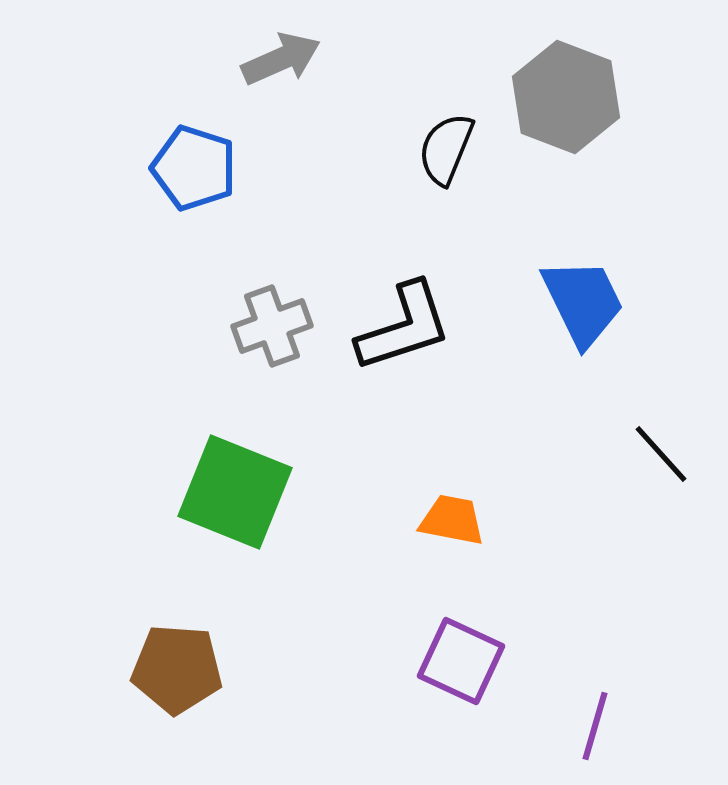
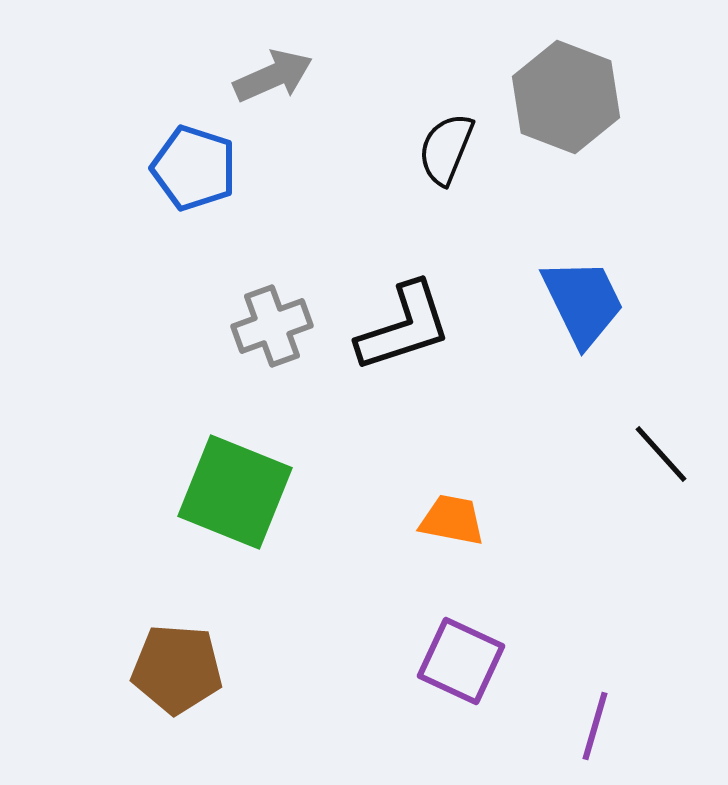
gray arrow: moved 8 px left, 17 px down
